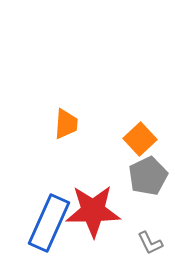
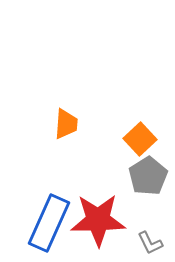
gray pentagon: rotated 6 degrees counterclockwise
red star: moved 5 px right, 9 px down
